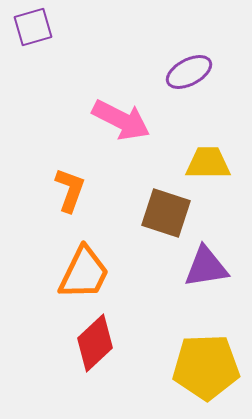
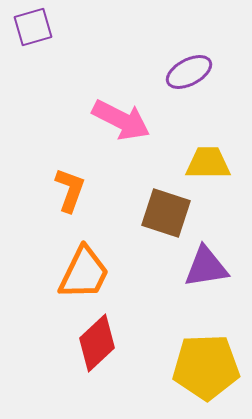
red diamond: moved 2 px right
